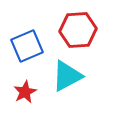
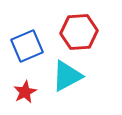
red hexagon: moved 1 px right, 2 px down
